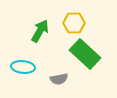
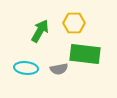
green rectangle: rotated 36 degrees counterclockwise
cyan ellipse: moved 3 px right, 1 px down
gray semicircle: moved 10 px up
